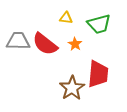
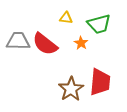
orange star: moved 6 px right, 1 px up
red trapezoid: moved 2 px right, 8 px down
brown star: moved 1 px left, 1 px down
